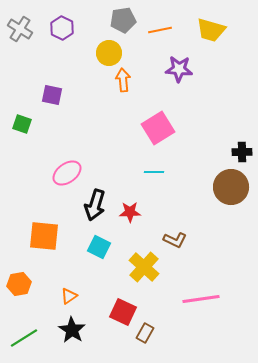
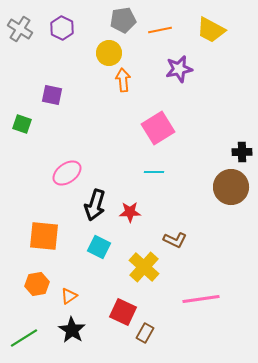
yellow trapezoid: rotated 12 degrees clockwise
purple star: rotated 16 degrees counterclockwise
orange hexagon: moved 18 px right
